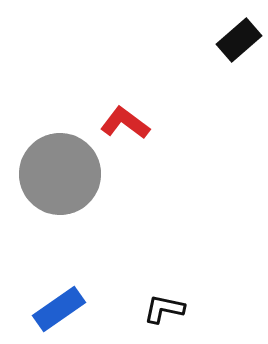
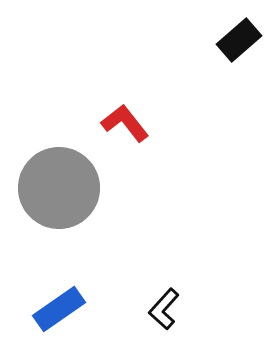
red L-shape: rotated 15 degrees clockwise
gray circle: moved 1 px left, 14 px down
black L-shape: rotated 60 degrees counterclockwise
